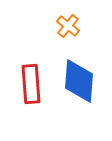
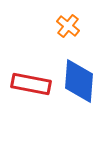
red rectangle: rotated 75 degrees counterclockwise
